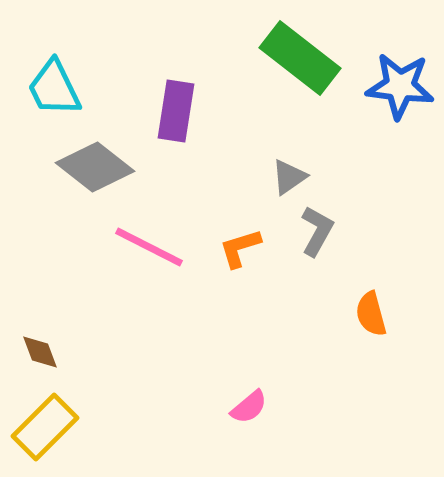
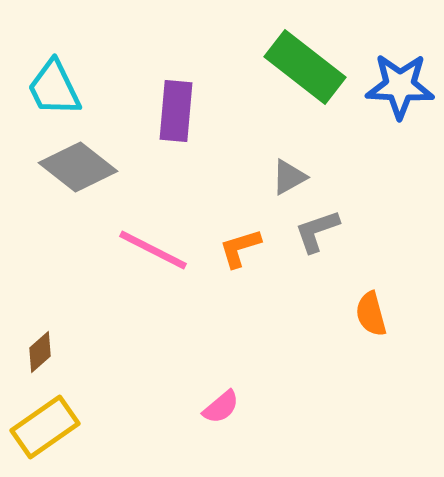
green rectangle: moved 5 px right, 9 px down
blue star: rotated 4 degrees counterclockwise
purple rectangle: rotated 4 degrees counterclockwise
gray diamond: moved 17 px left
gray triangle: rotated 6 degrees clockwise
gray L-shape: rotated 138 degrees counterclockwise
pink line: moved 4 px right, 3 px down
brown diamond: rotated 69 degrees clockwise
pink semicircle: moved 28 px left
yellow rectangle: rotated 10 degrees clockwise
